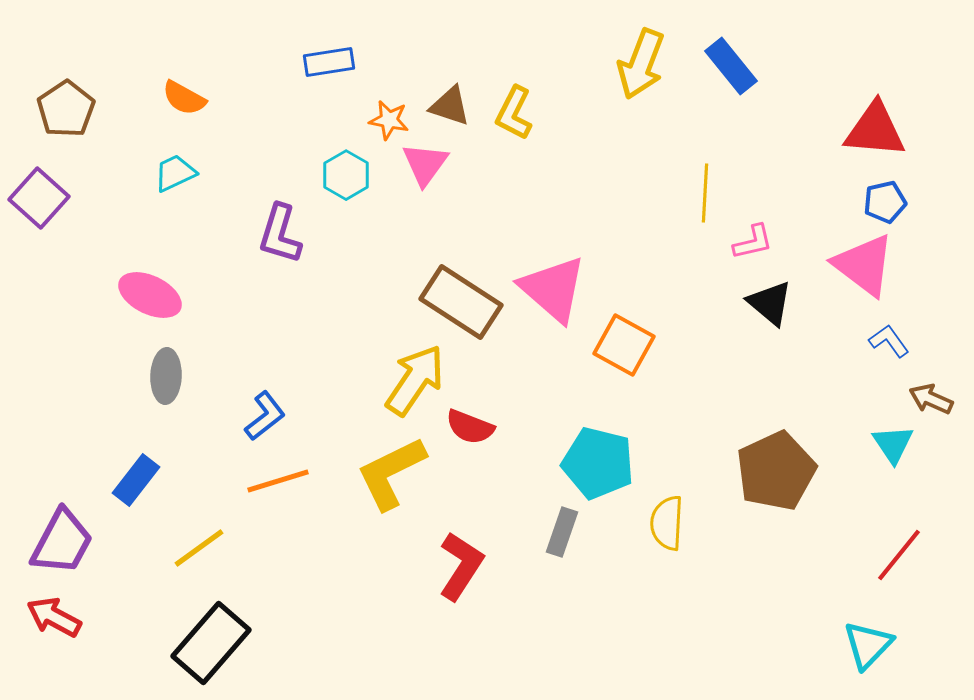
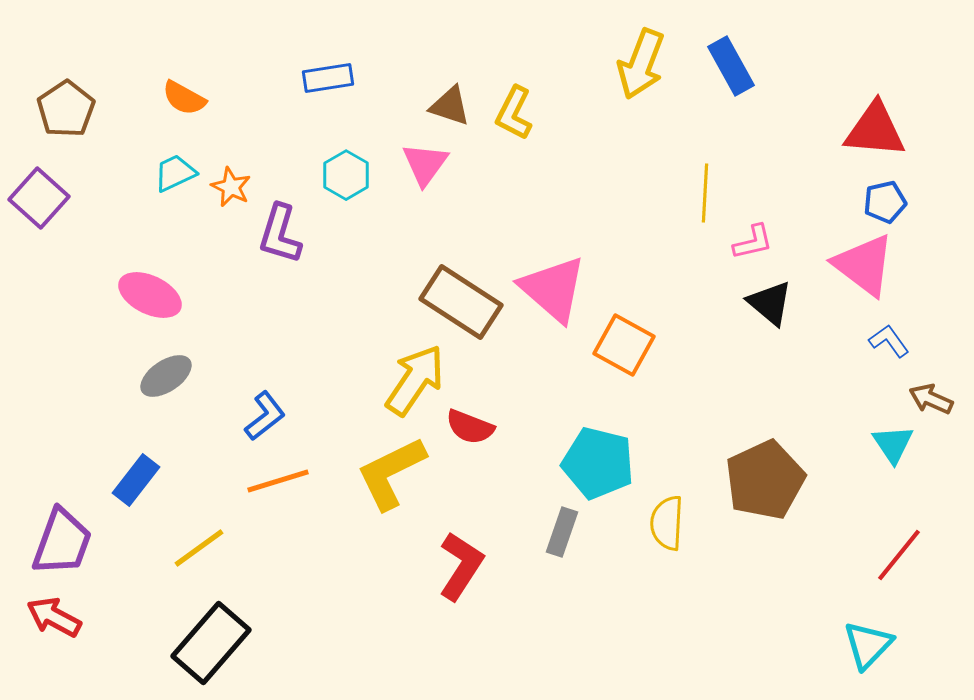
blue rectangle at (329, 62): moved 1 px left, 16 px down
blue rectangle at (731, 66): rotated 10 degrees clockwise
orange star at (389, 120): moved 158 px left, 67 px down; rotated 15 degrees clockwise
gray ellipse at (166, 376): rotated 54 degrees clockwise
brown pentagon at (776, 471): moved 11 px left, 9 px down
purple trapezoid at (62, 542): rotated 8 degrees counterclockwise
